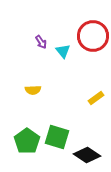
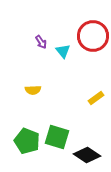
green pentagon: rotated 15 degrees counterclockwise
